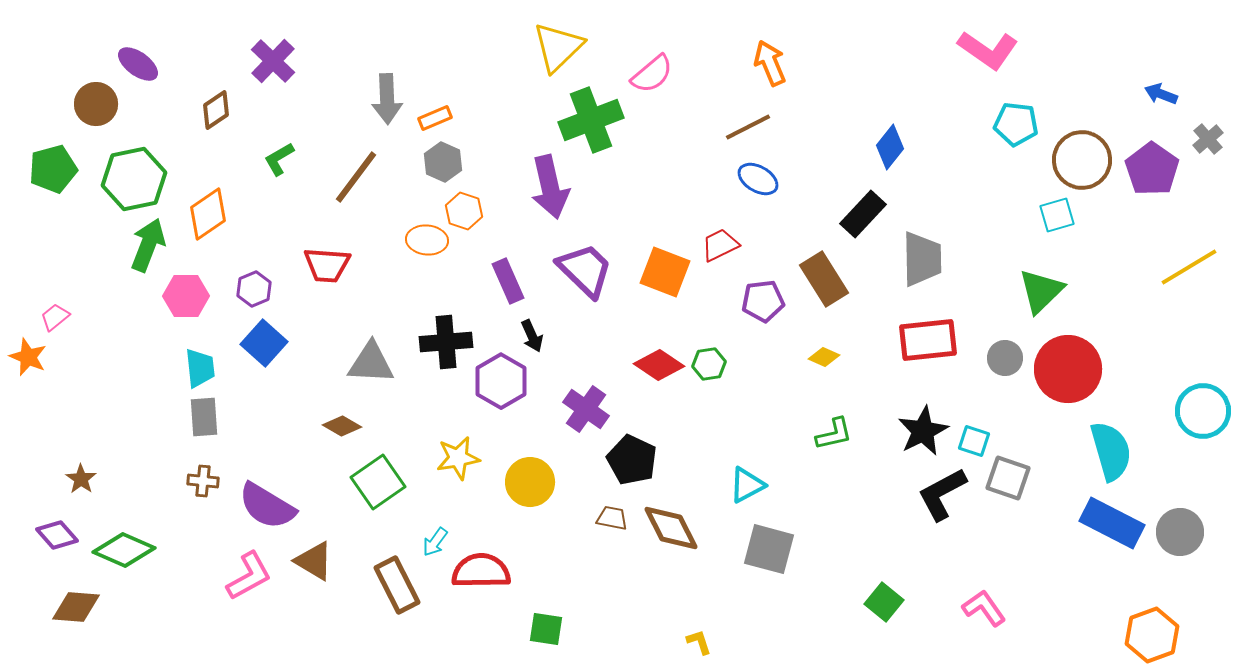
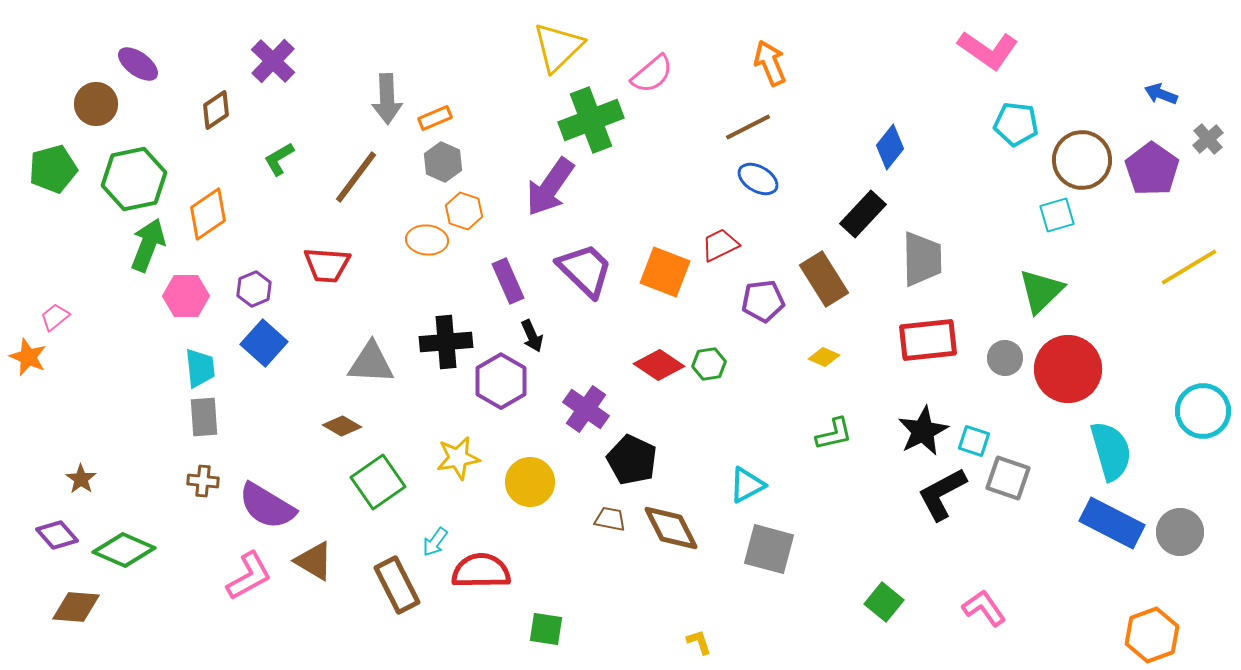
purple arrow at (550, 187): rotated 48 degrees clockwise
brown trapezoid at (612, 518): moved 2 px left, 1 px down
